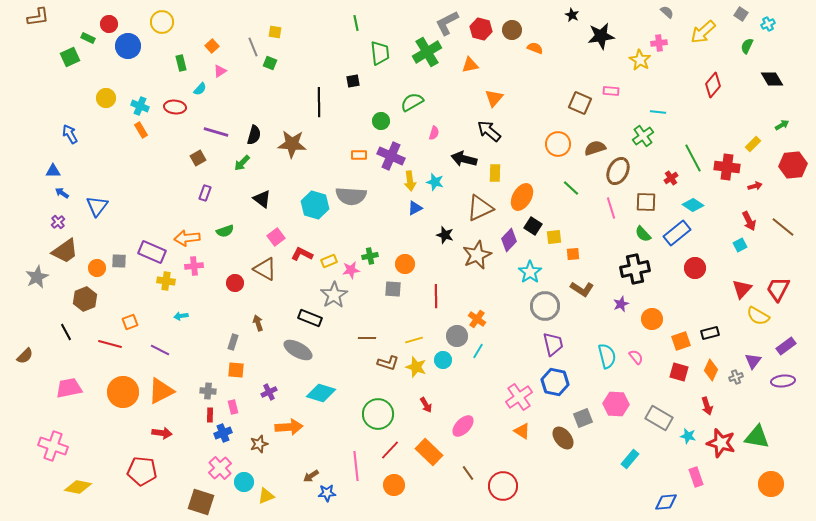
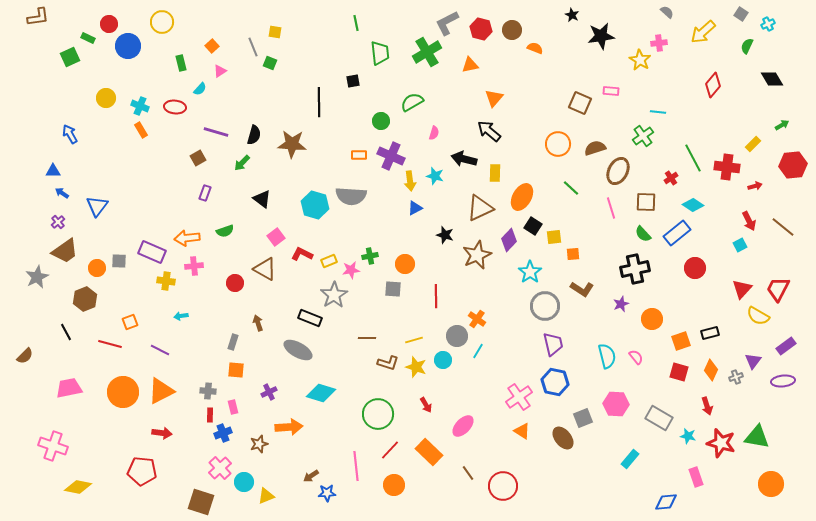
cyan star at (435, 182): moved 6 px up
